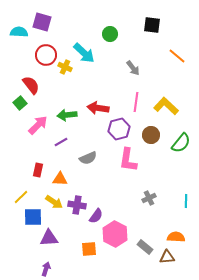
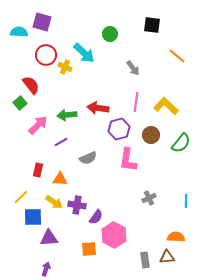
purple semicircle: moved 1 px down
pink hexagon: moved 1 px left, 1 px down
gray rectangle: moved 13 px down; rotated 42 degrees clockwise
